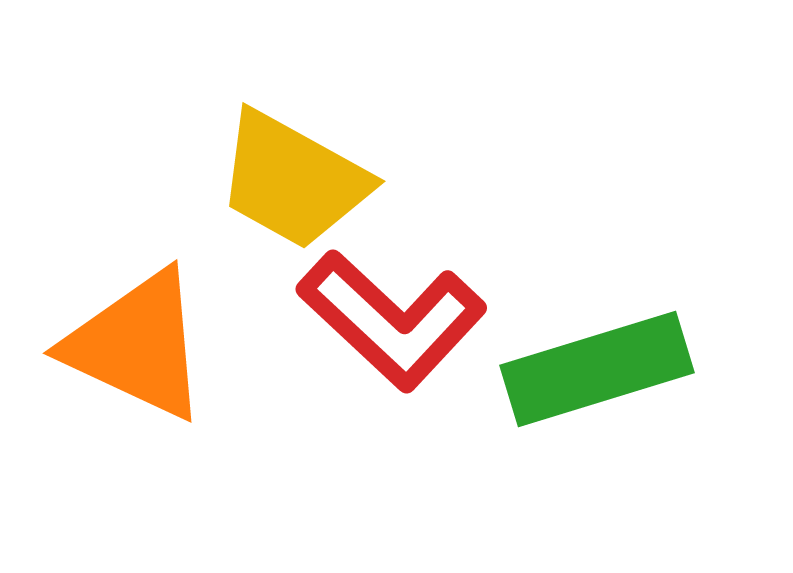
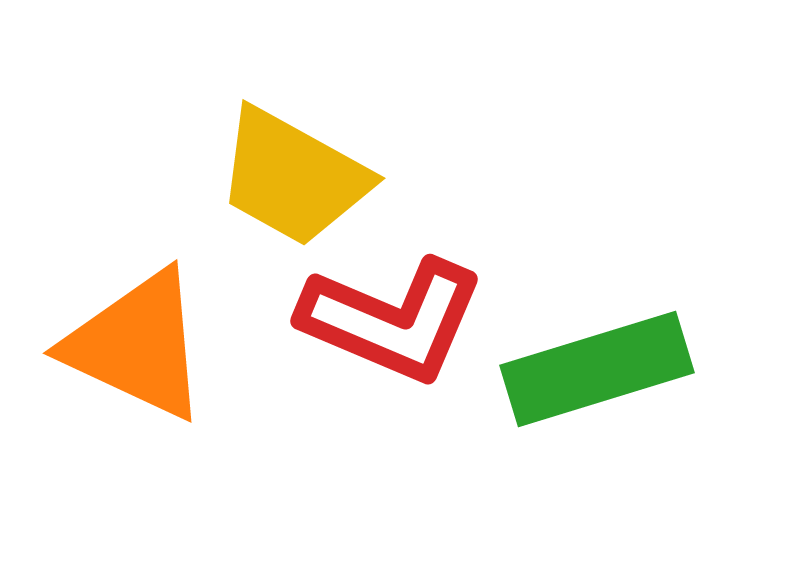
yellow trapezoid: moved 3 px up
red L-shape: rotated 20 degrees counterclockwise
